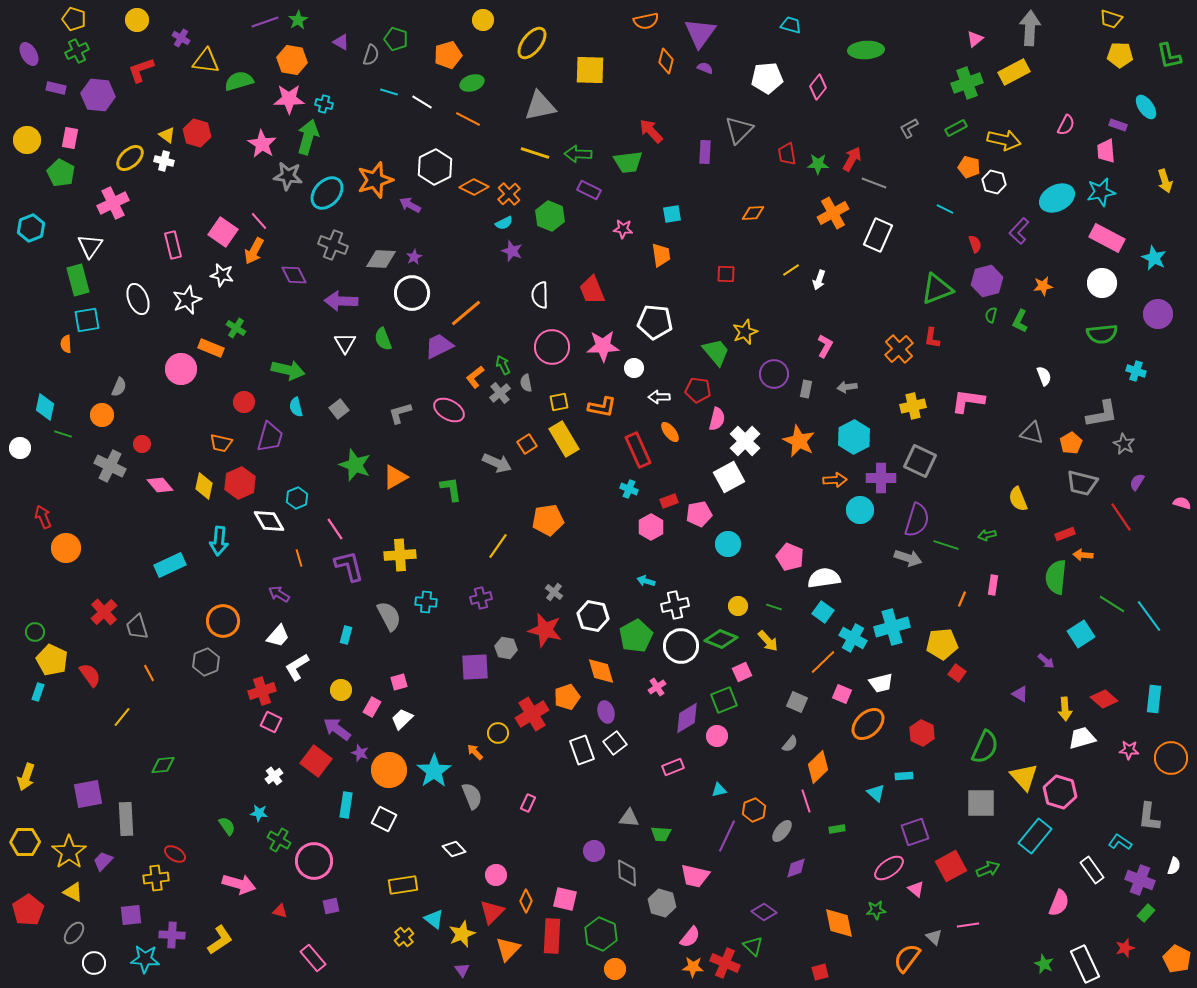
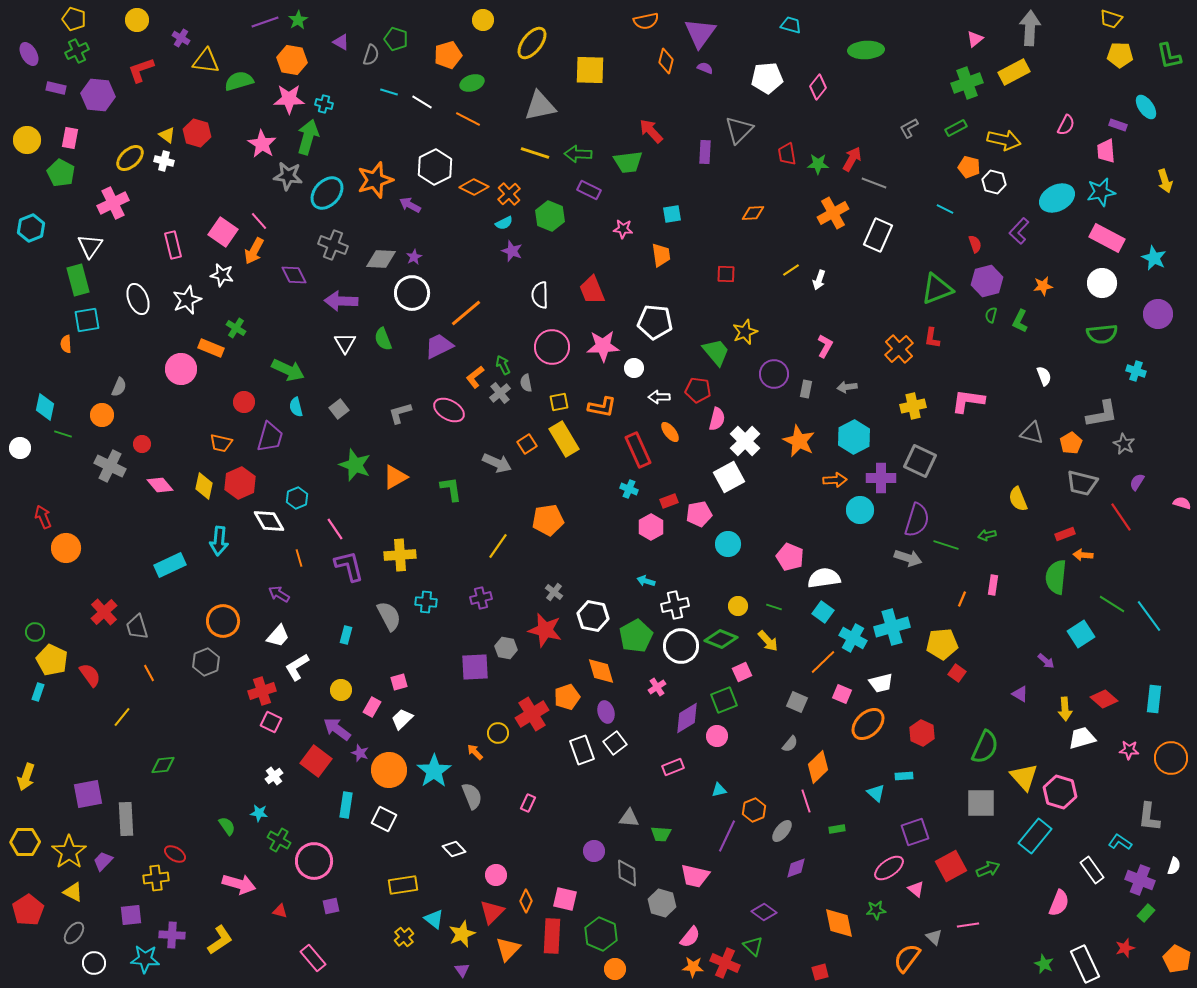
green arrow at (288, 370): rotated 12 degrees clockwise
